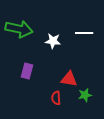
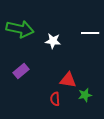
green arrow: moved 1 px right
white line: moved 6 px right
purple rectangle: moved 6 px left; rotated 35 degrees clockwise
red triangle: moved 1 px left, 1 px down
red semicircle: moved 1 px left, 1 px down
